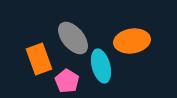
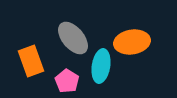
orange ellipse: moved 1 px down
orange rectangle: moved 8 px left, 2 px down
cyan ellipse: rotated 24 degrees clockwise
